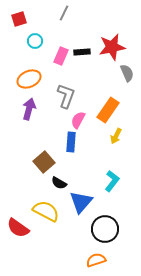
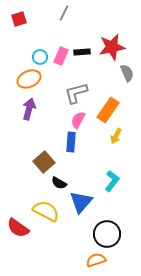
cyan circle: moved 5 px right, 16 px down
gray L-shape: moved 10 px right, 3 px up; rotated 125 degrees counterclockwise
black circle: moved 2 px right, 5 px down
